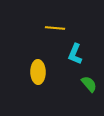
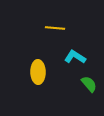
cyan L-shape: moved 3 px down; rotated 100 degrees clockwise
